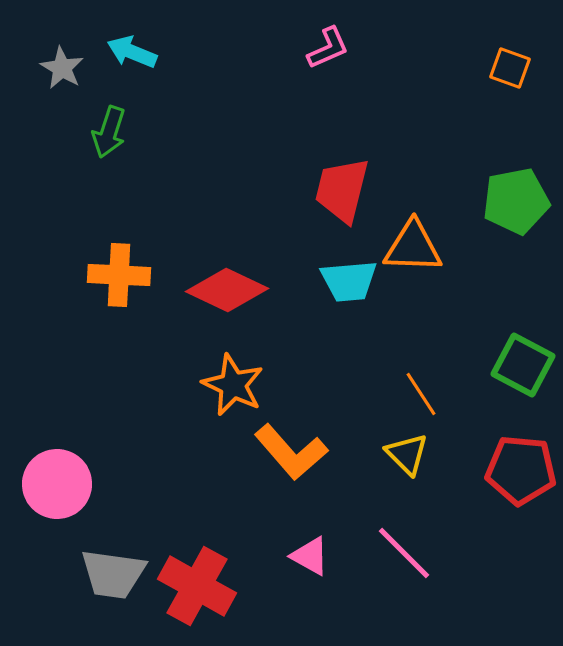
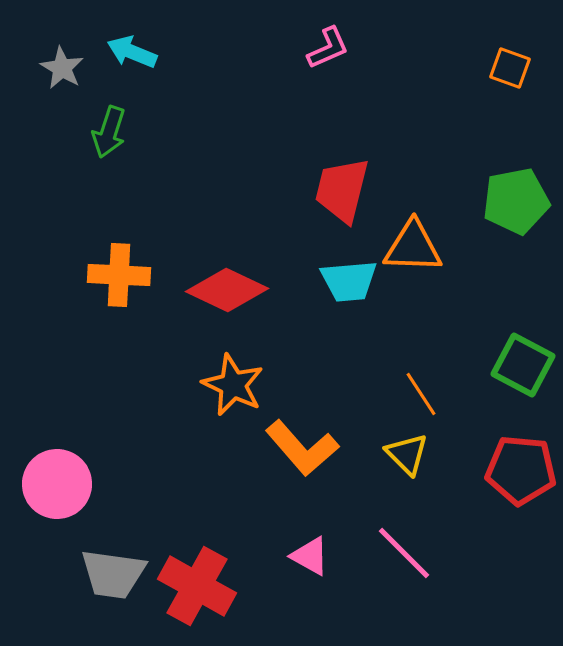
orange L-shape: moved 11 px right, 4 px up
